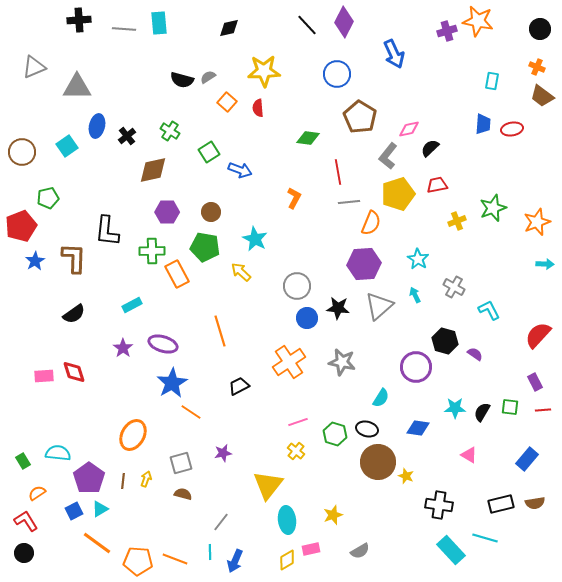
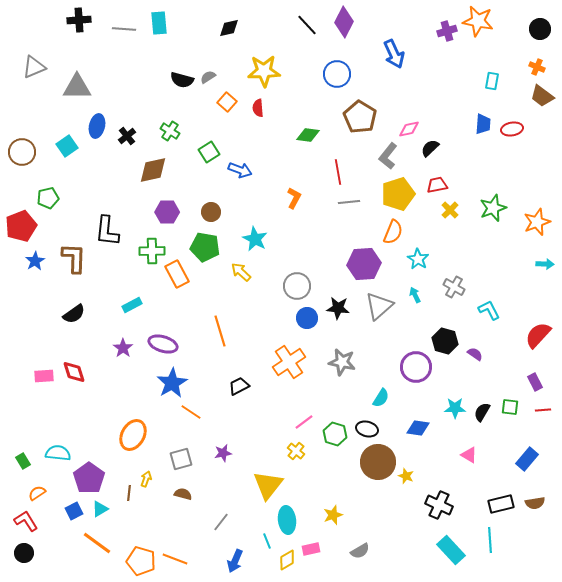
green diamond at (308, 138): moved 3 px up
yellow cross at (457, 221): moved 7 px left, 11 px up; rotated 24 degrees counterclockwise
orange semicircle at (371, 223): moved 22 px right, 9 px down
pink line at (298, 422): moved 6 px right; rotated 18 degrees counterclockwise
gray square at (181, 463): moved 4 px up
brown line at (123, 481): moved 6 px right, 12 px down
black cross at (439, 505): rotated 16 degrees clockwise
cyan line at (485, 538): moved 5 px right, 2 px down; rotated 70 degrees clockwise
cyan line at (210, 552): moved 57 px right, 11 px up; rotated 21 degrees counterclockwise
orange pentagon at (138, 561): moved 3 px right; rotated 12 degrees clockwise
